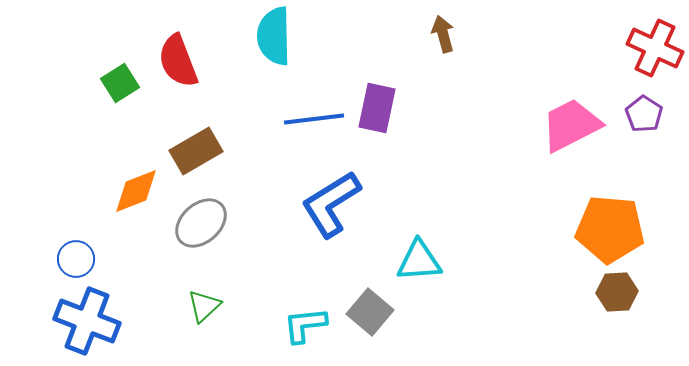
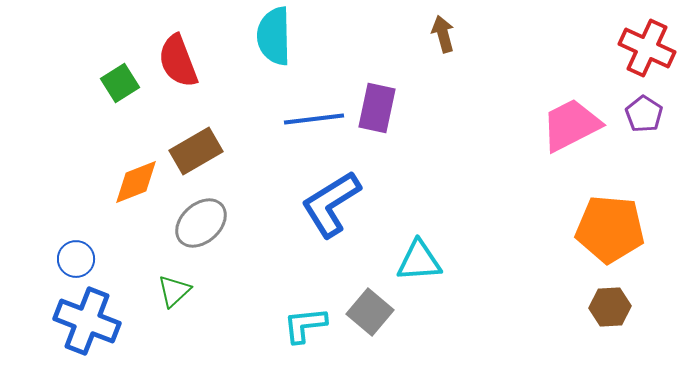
red cross: moved 8 px left
orange diamond: moved 9 px up
brown hexagon: moved 7 px left, 15 px down
green triangle: moved 30 px left, 15 px up
